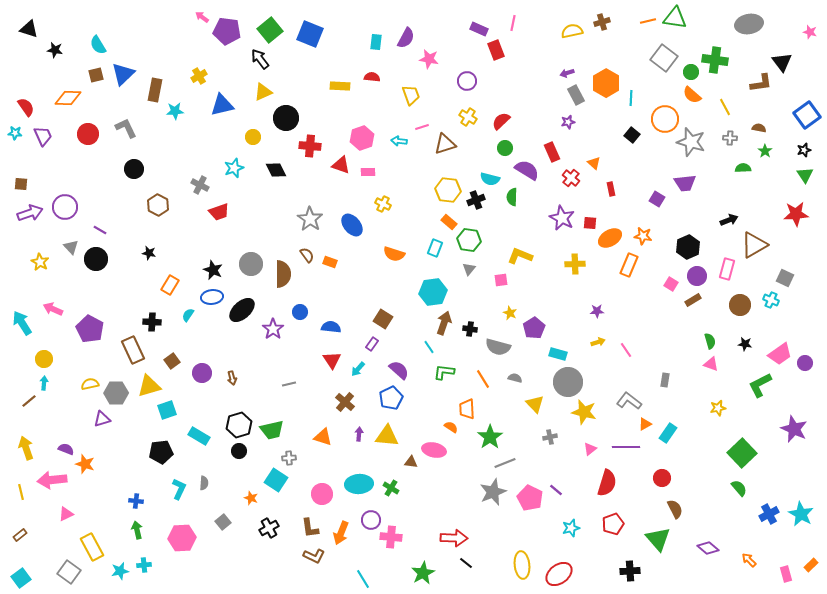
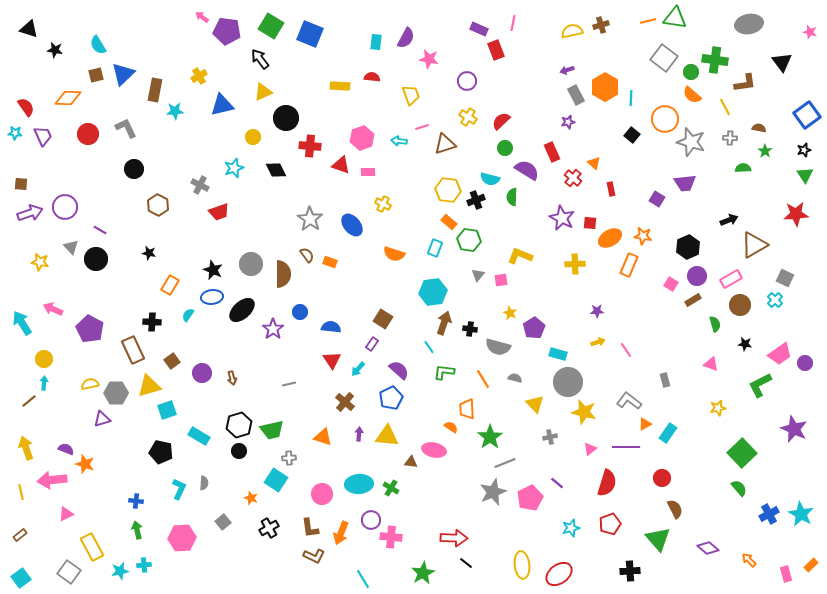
brown cross at (602, 22): moved 1 px left, 3 px down
green square at (270, 30): moved 1 px right, 4 px up; rotated 20 degrees counterclockwise
purple arrow at (567, 73): moved 3 px up
orange hexagon at (606, 83): moved 1 px left, 4 px down
brown L-shape at (761, 83): moved 16 px left
red cross at (571, 178): moved 2 px right
yellow star at (40, 262): rotated 18 degrees counterclockwise
gray triangle at (469, 269): moved 9 px right, 6 px down
pink rectangle at (727, 269): moved 4 px right, 10 px down; rotated 45 degrees clockwise
cyan cross at (771, 300): moved 4 px right; rotated 21 degrees clockwise
green semicircle at (710, 341): moved 5 px right, 17 px up
gray rectangle at (665, 380): rotated 24 degrees counterclockwise
black pentagon at (161, 452): rotated 20 degrees clockwise
purple line at (556, 490): moved 1 px right, 7 px up
pink pentagon at (530, 498): rotated 20 degrees clockwise
red pentagon at (613, 524): moved 3 px left
